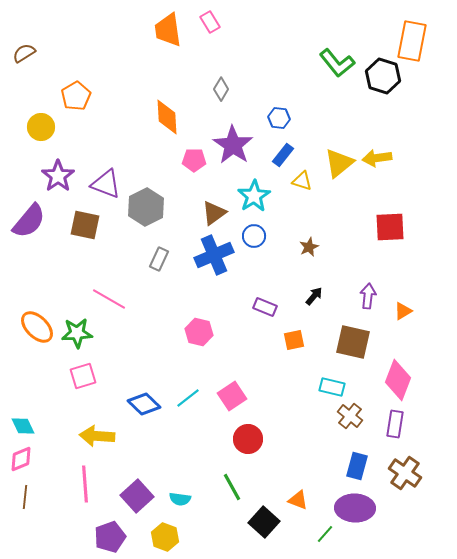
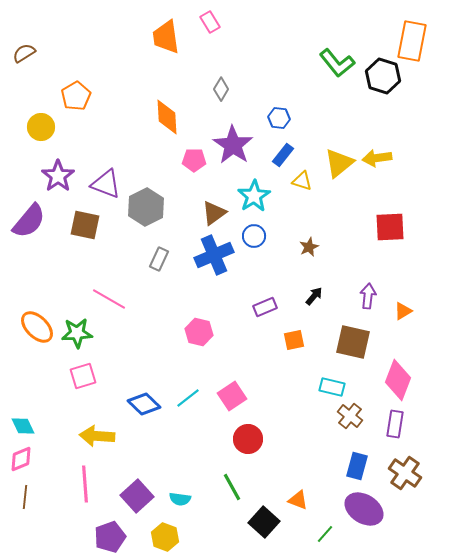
orange trapezoid at (168, 30): moved 2 px left, 7 px down
purple rectangle at (265, 307): rotated 45 degrees counterclockwise
purple ellipse at (355, 508): moved 9 px right, 1 px down; rotated 30 degrees clockwise
